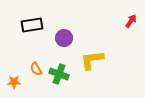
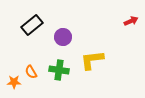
red arrow: rotated 32 degrees clockwise
black rectangle: rotated 30 degrees counterclockwise
purple circle: moved 1 px left, 1 px up
orange semicircle: moved 5 px left, 3 px down
green cross: moved 4 px up; rotated 12 degrees counterclockwise
